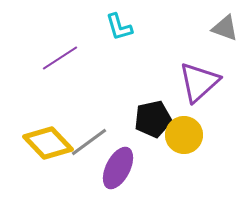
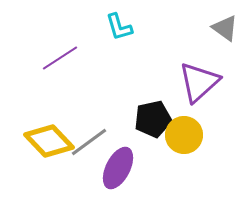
gray triangle: rotated 16 degrees clockwise
yellow diamond: moved 1 px right, 2 px up
